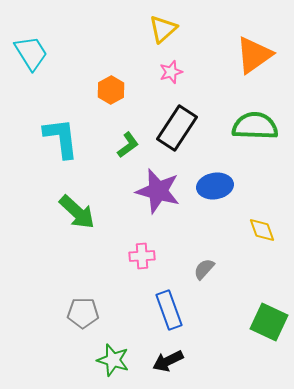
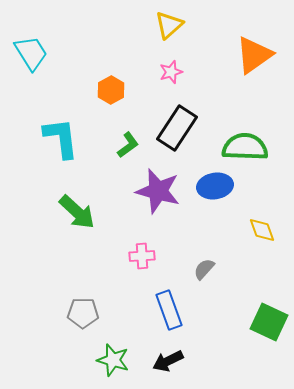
yellow triangle: moved 6 px right, 4 px up
green semicircle: moved 10 px left, 21 px down
